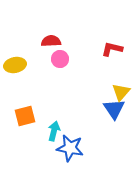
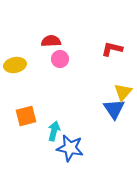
yellow triangle: moved 2 px right
orange square: moved 1 px right
